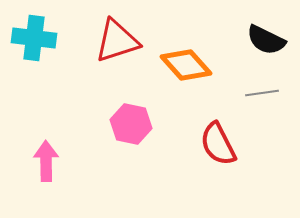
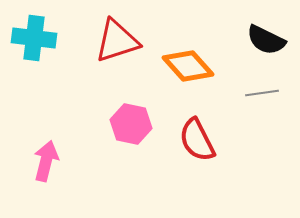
orange diamond: moved 2 px right, 1 px down
red semicircle: moved 21 px left, 4 px up
pink arrow: rotated 15 degrees clockwise
